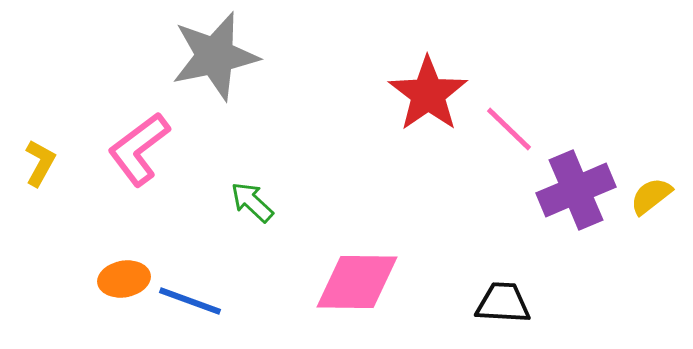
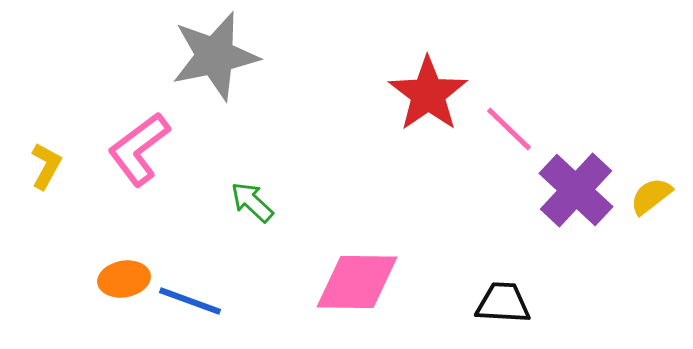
yellow L-shape: moved 6 px right, 3 px down
purple cross: rotated 24 degrees counterclockwise
